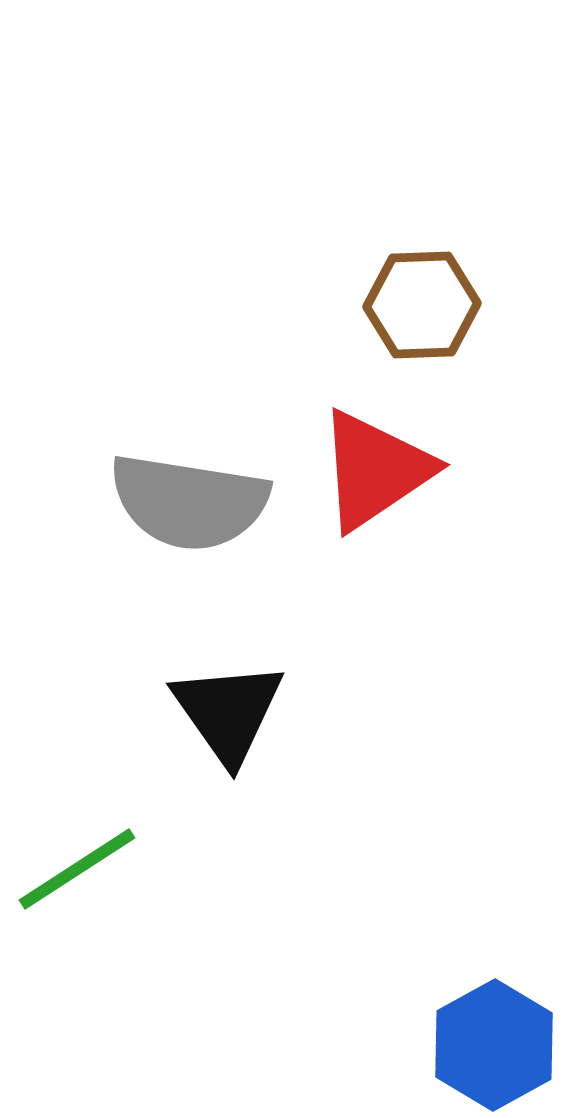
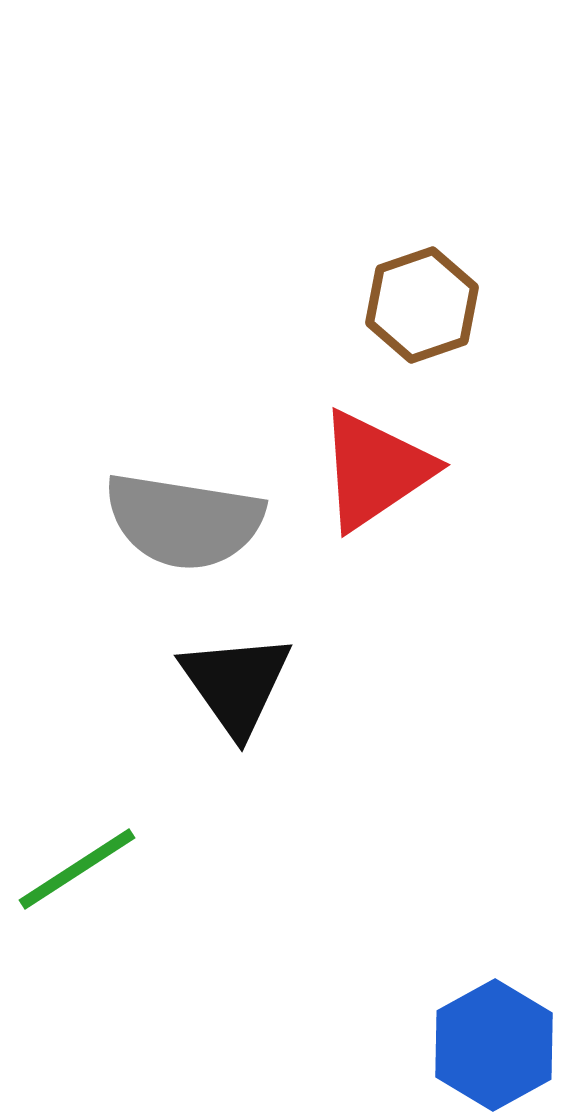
brown hexagon: rotated 17 degrees counterclockwise
gray semicircle: moved 5 px left, 19 px down
black triangle: moved 8 px right, 28 px up
